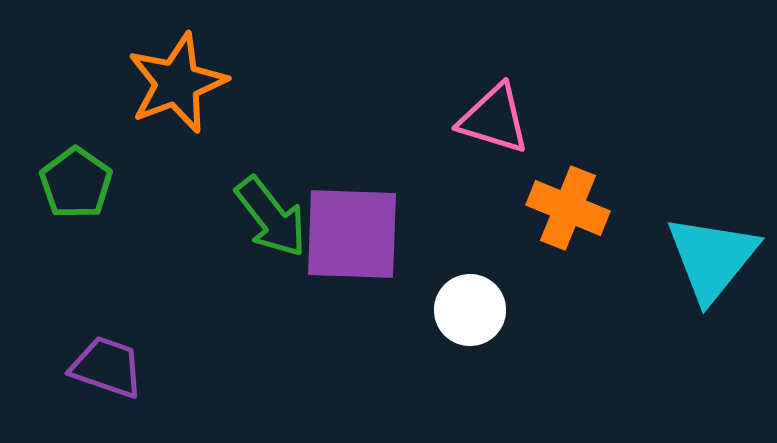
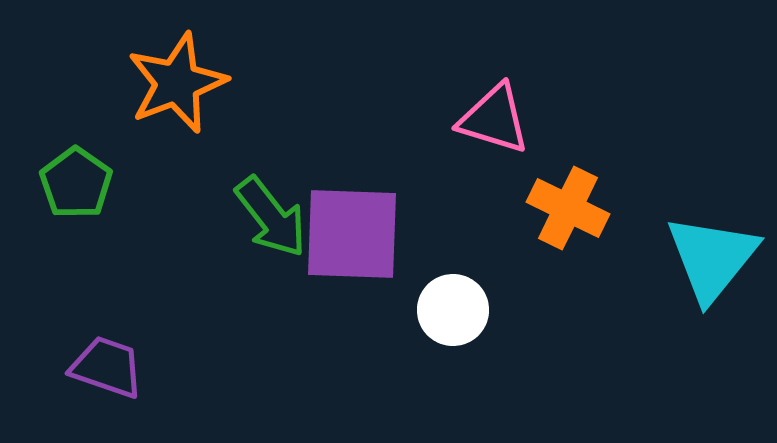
orange cross: rotated 4 degrees clockwise
white circle: moved 17 px left
